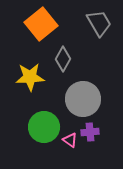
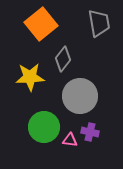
gray trapezoid: rotated 20 degrees clockwise
gray diamond: rotated 10 degrees clockwise
gray circle: moved 3 px left, 3 px up
purple cross: rotated 18 degrees clockwise
pink triangle: rotated 28 degrees counterclockwise
